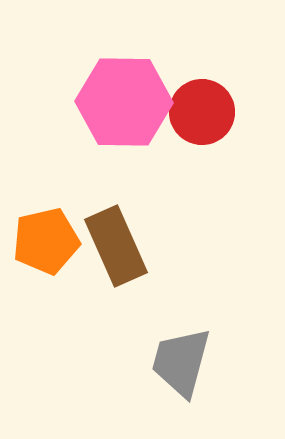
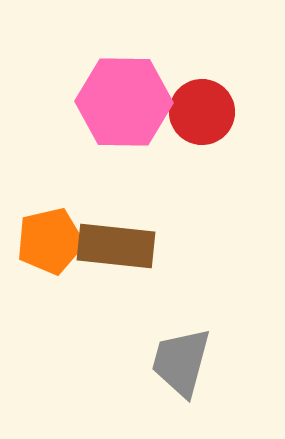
orange pentagon: moved 4 px right
brown rectangle: rotated 60 degrees counterclockwise
